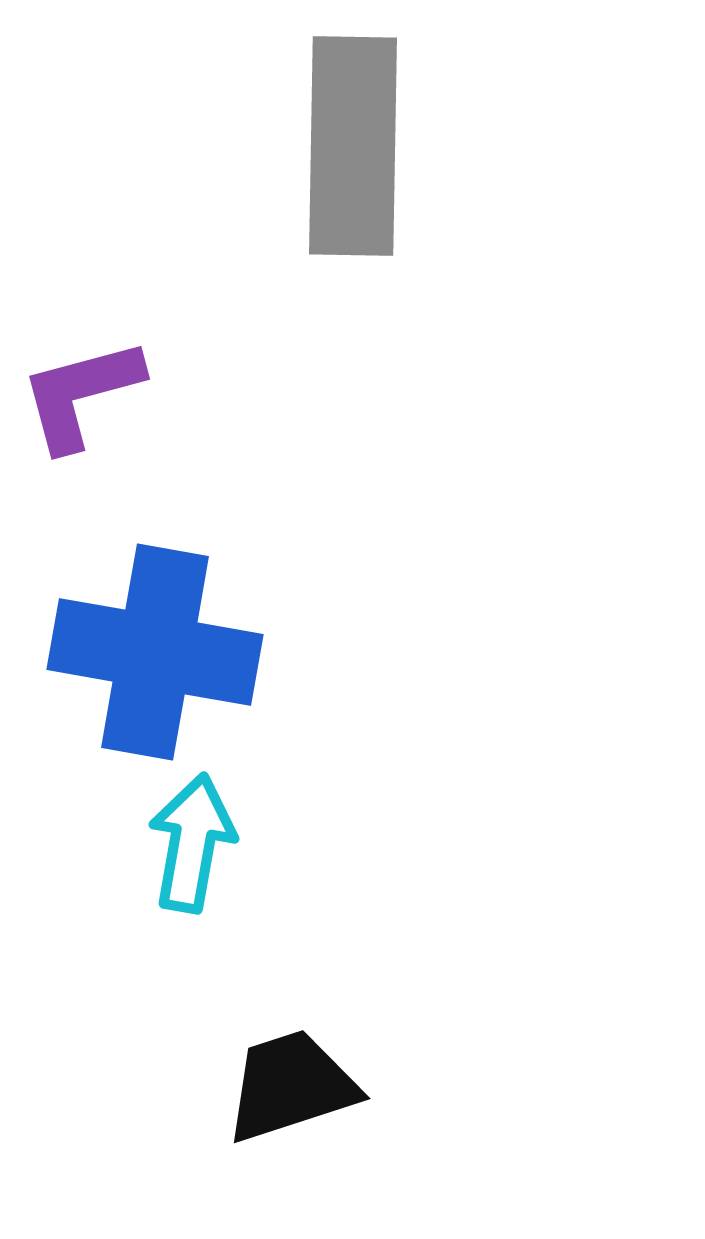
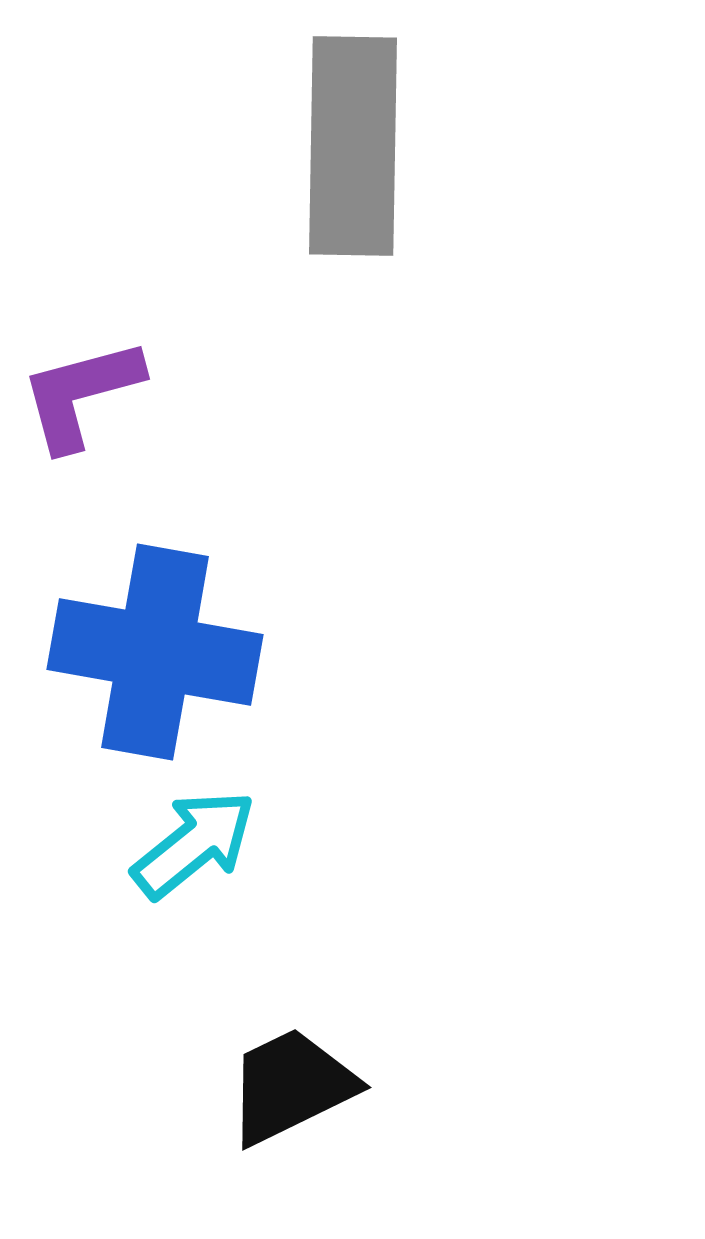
cyan arrow: moved 2 px right, 1 px down; rotated 41 degrees clockwise
black trapezoid: rotated 8 degrees counterclockwise
